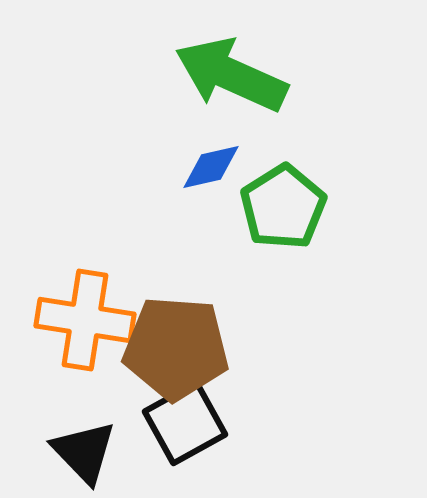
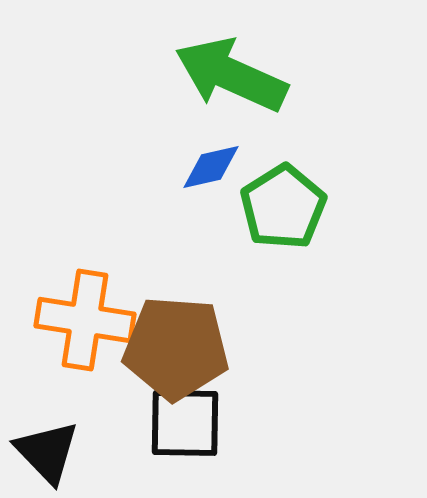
black square: rotated 30 degrees clockwise
black triangle: moved 37 px left
